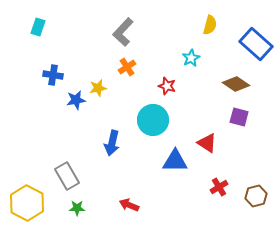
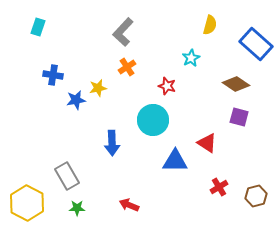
blue arrow: rotated 15 degrees counterclockwise
